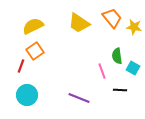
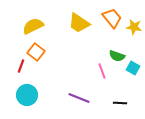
orange square: moved 1 px right, 1 px down; rotated 18 degrees counterclockwise
green semicircle: rotated 63 degrees counterclockwise
black line: moved 13 px down
